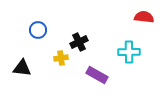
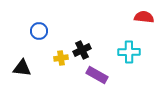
blue circle: moved 1 px right, 1 px down
black cross: moved 3 px right, 8 px down
